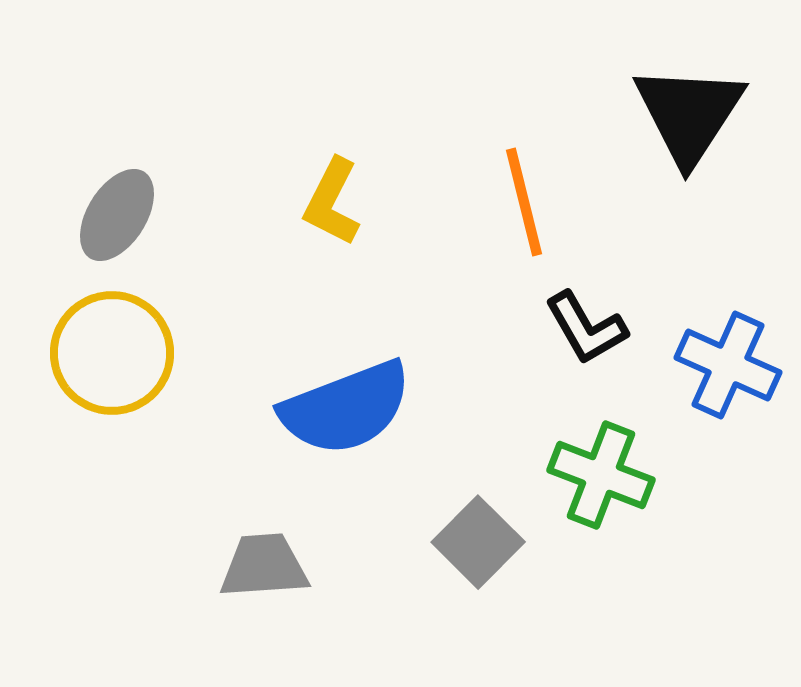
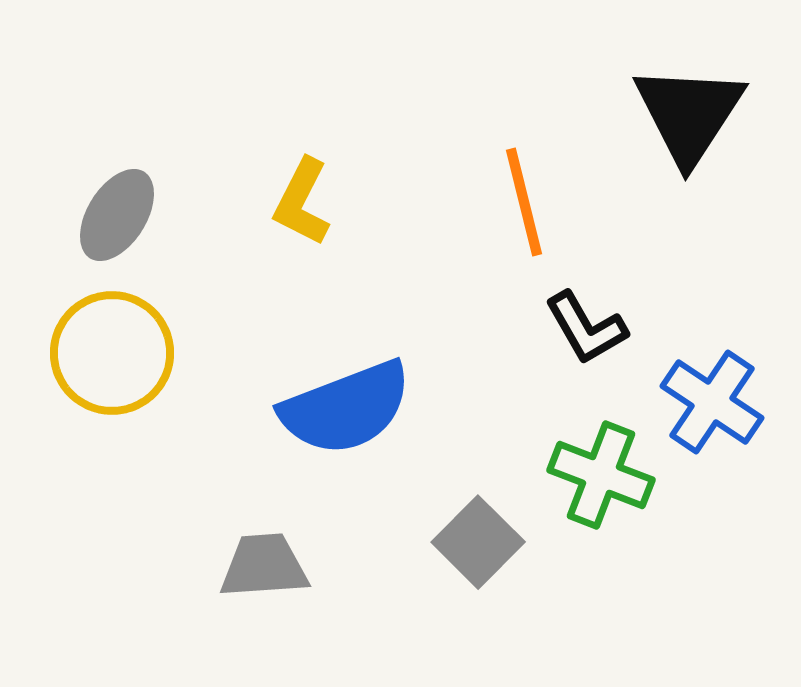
yellow L-shape: moved 30 px left
blue cross: moved 16 px left, 37 px down; rotated 10 degrees clockwise
